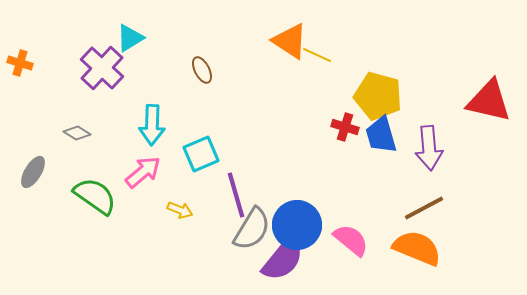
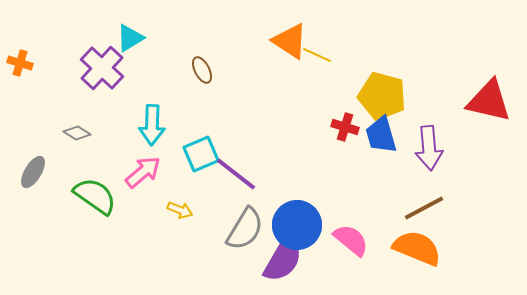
yellow pentagon: moved 4 px right
purple line: moved 21 px up; rotated 36 degrees counterclockwise
gray semicircle: moved 7 px left
purple semicircle: rotated 9 degrees counterclockwise
